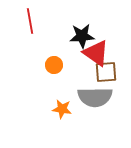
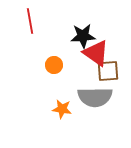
black star: moved 1 px right
brown square: moved 2 px right, 1 px up
